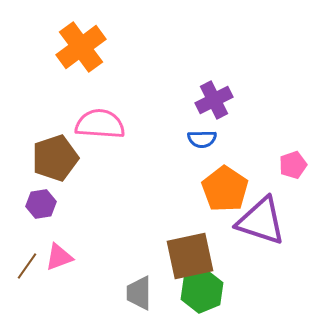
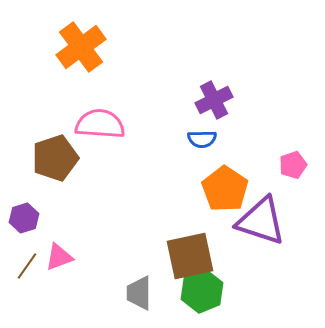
purple hexagon: moved 17 px left, 14 px down; rotated 8 degrees counterclockwise
